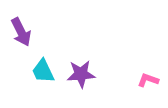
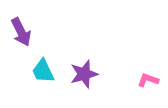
purple star: moved 3 px right; rotated 12 degrees counterclockwise
